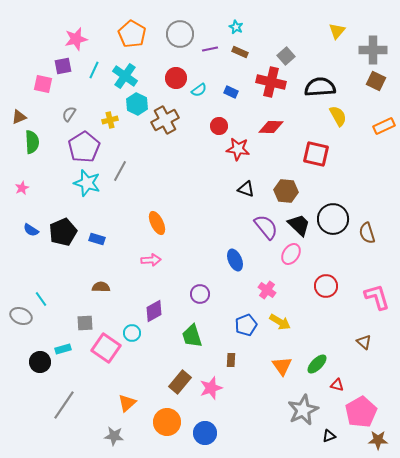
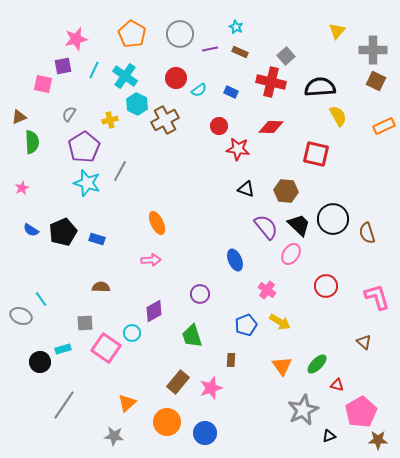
brown rectangle at (180, 382): moved 2 px left
